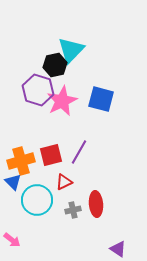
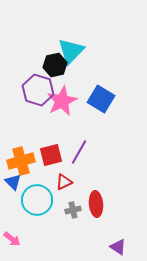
cyan triangle: moved 1 px down
blue square: rotated 16 degrees clockwise
pink arrow: moved 1 px up
purple triangle: moved 2 px up
